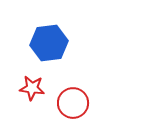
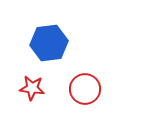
red circle: moved 12 px right, 14 px up
